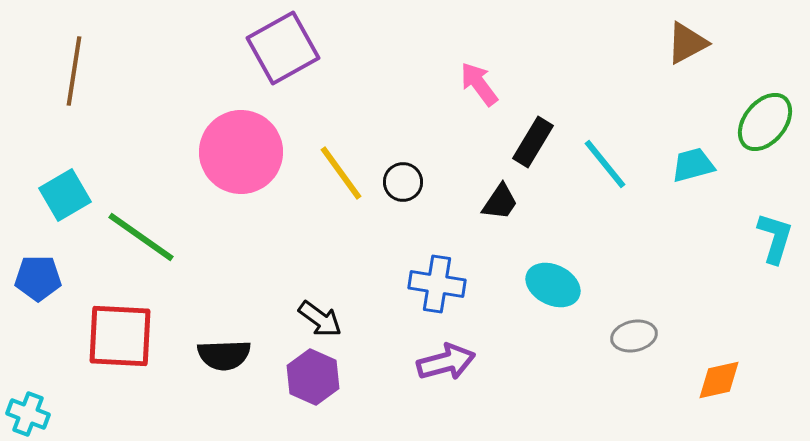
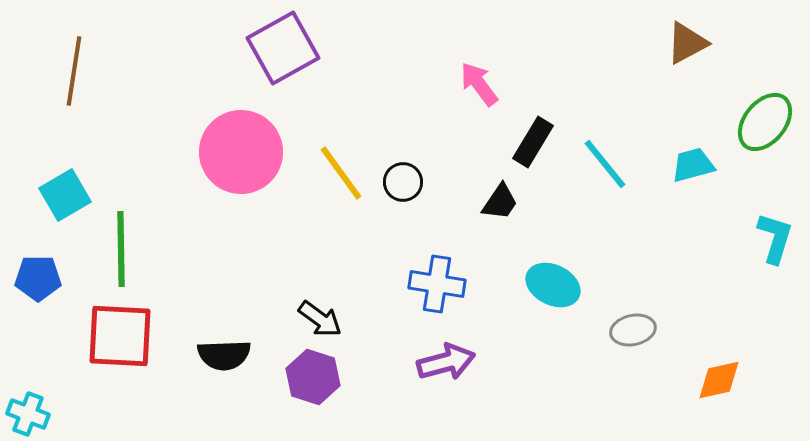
green line: moved 20 px left, 12 px down; rotated 54 degrees clockwise
gray ellipse: moved 1 px left, 6 px up
purple hexagon: rotated 6 degrees counterclockwise
